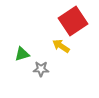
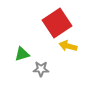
red square: moved 16 px left, 2 px down
yellow arrow: moved 7 px right; rotated 18 degrees counterclockwise
